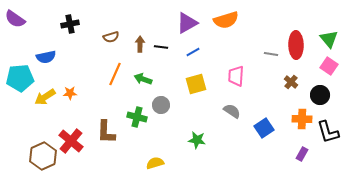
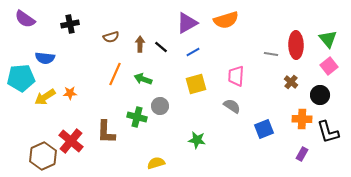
purple semicircle: moved 10 px right
green triangle: moved 1 px left
black line: rotated 32 degrees clockwise
blue semicircle: moved 1 px left, 1 px down; rotated 18 degrees clockwise
pink square: rotated 18 degrees clockwise
cyan pentagon: moved 1 px right
gray circle: moved 1 px left, 1 px down
gray semicircle: moved 5 px up
blue square: moved 1 px down; rotated 12 degrees clockwise
yellow semicircle: moved 1 px right
